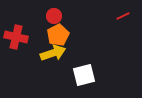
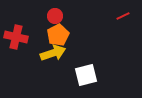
red circle: moved 1 px right
white square: moved 2 px right
